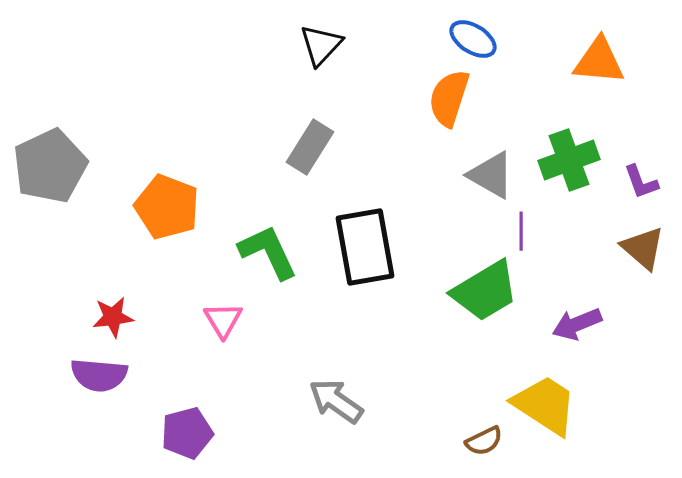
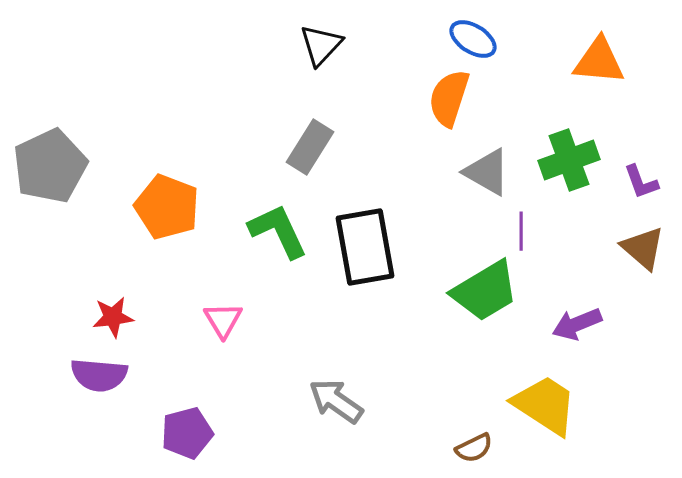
gray triangle: moved 4 px left, 3 px up
green L-shape: moved 10 px right, 21 px up
brown semicircle: moved 10 px left, 7 px down
